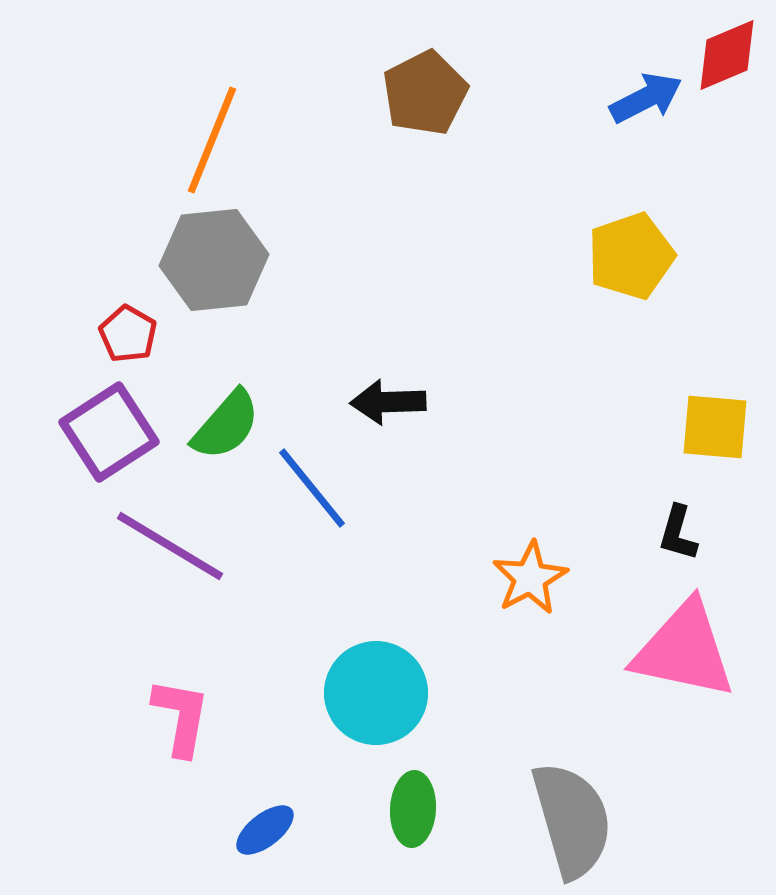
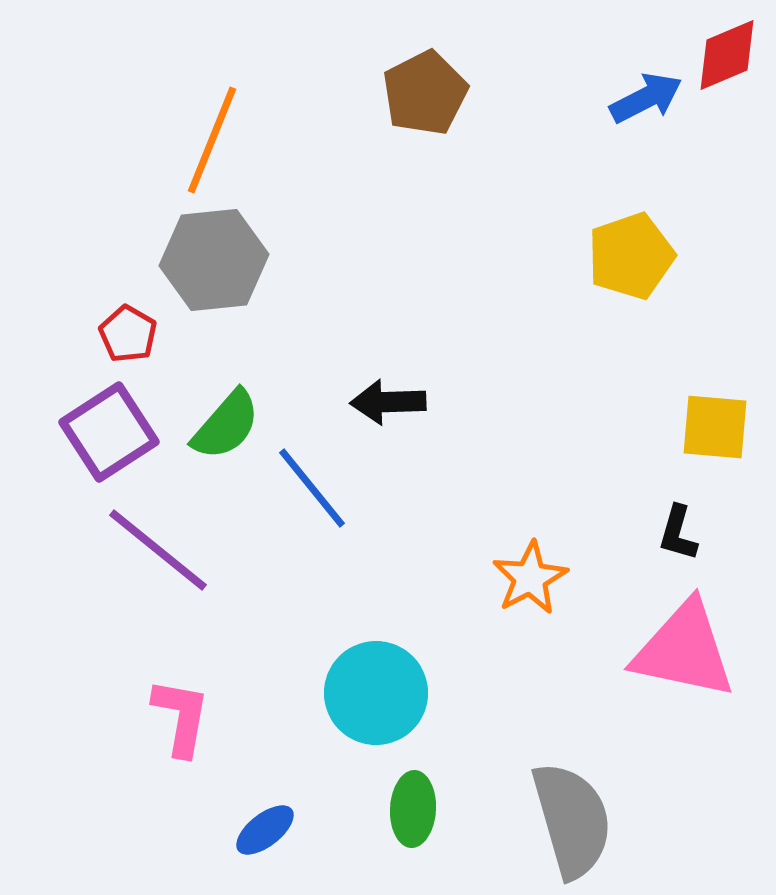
purple line: moved 12 px left, 4 px down; rotated 8 degrees clockwise
